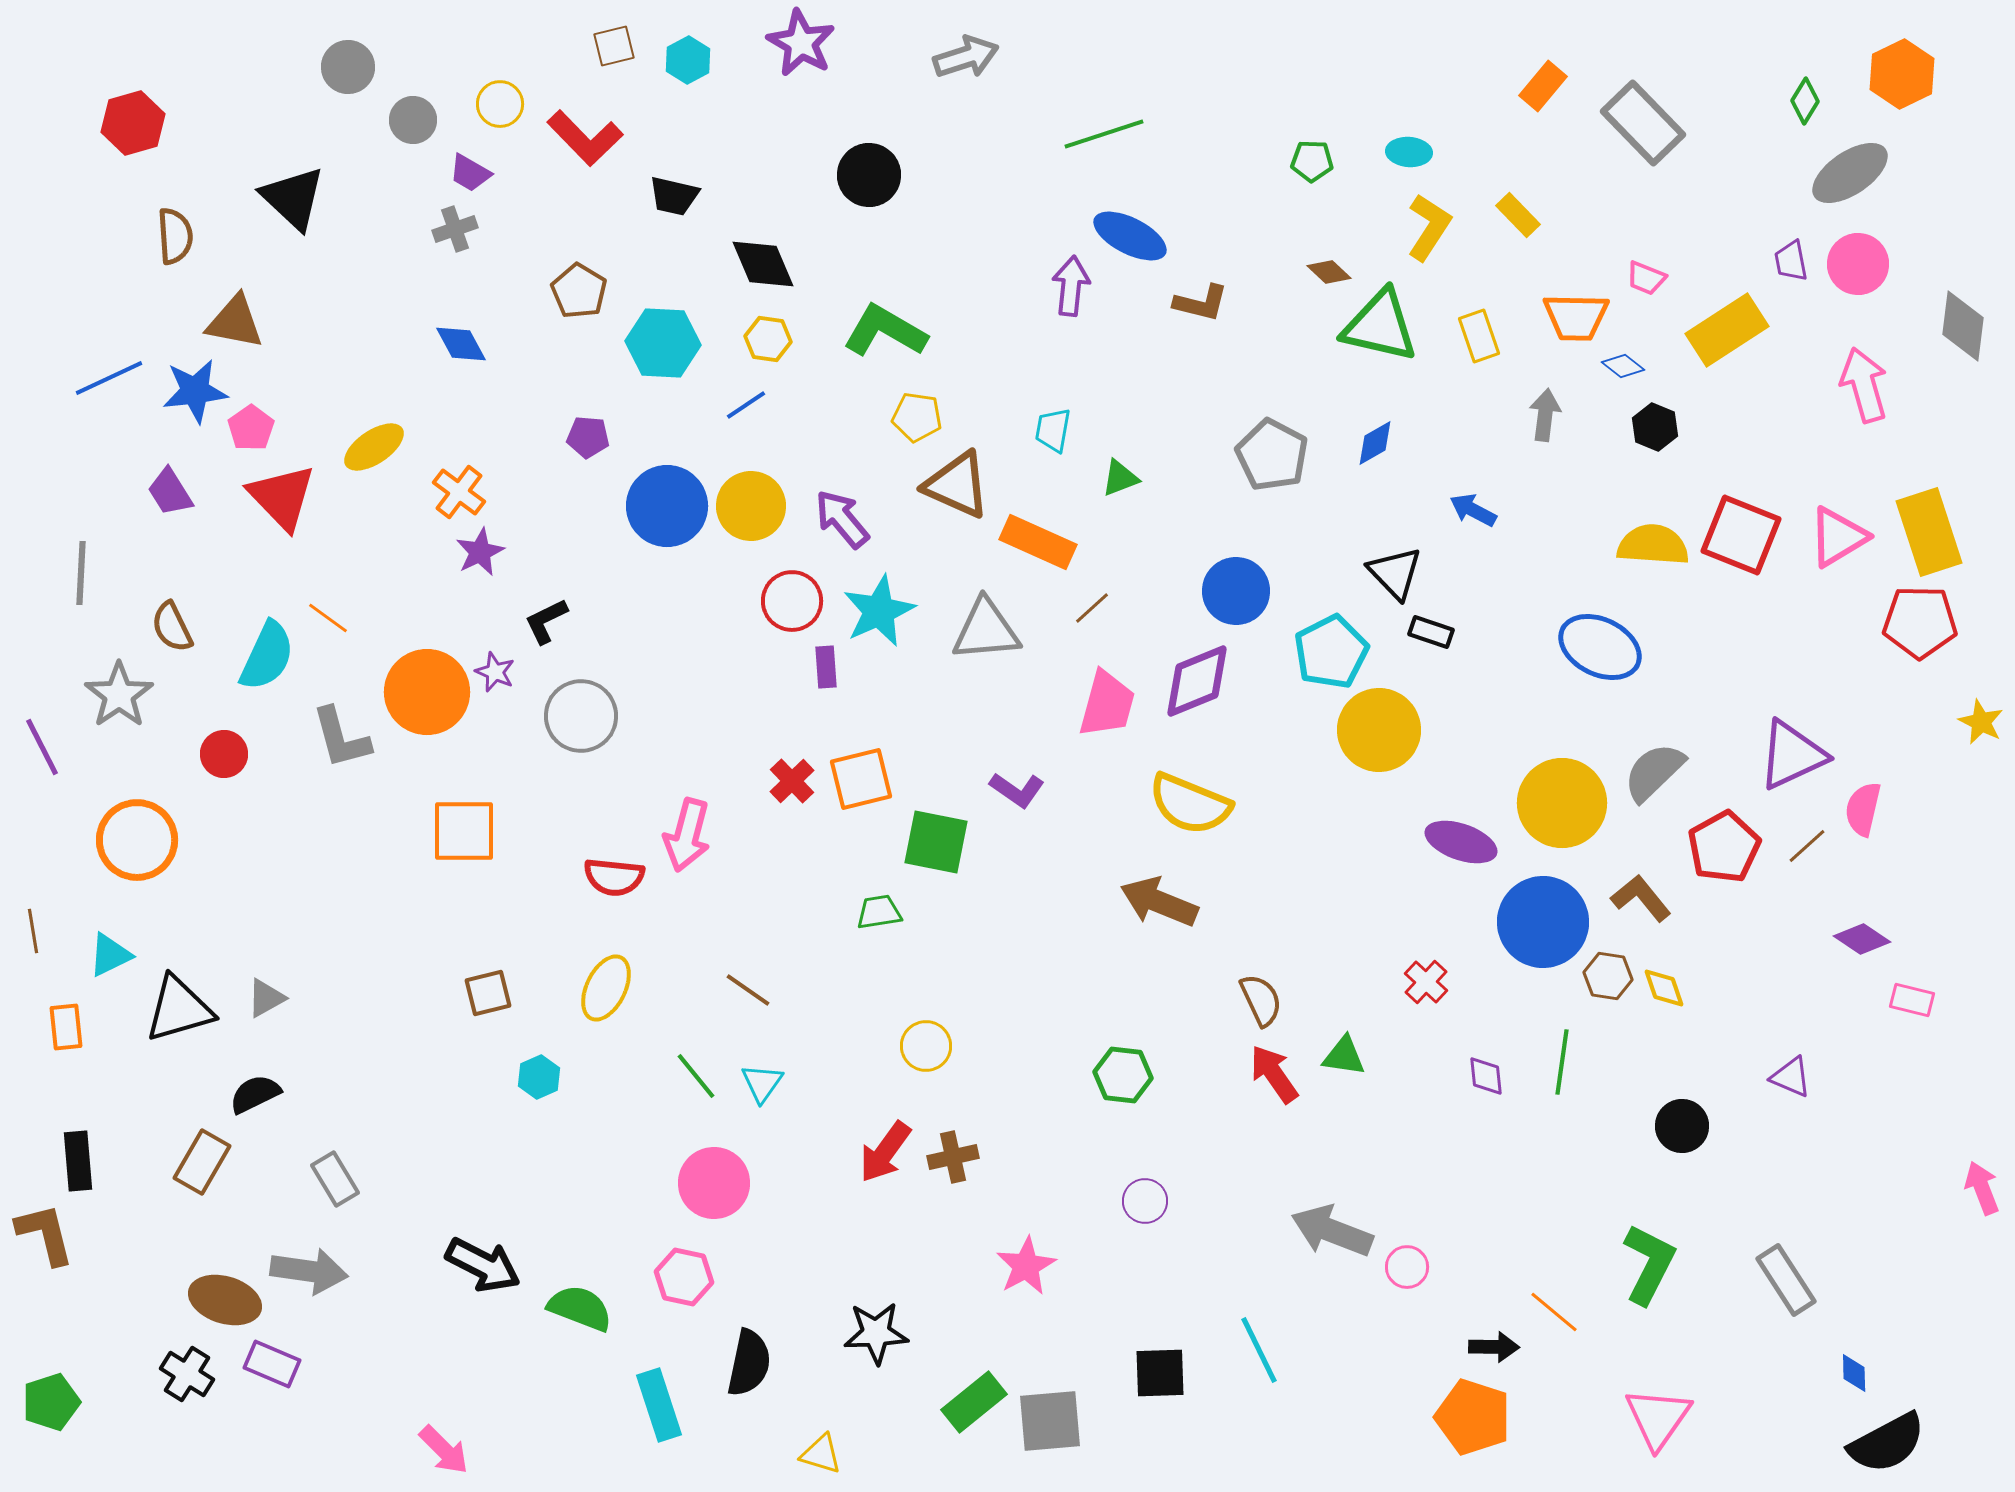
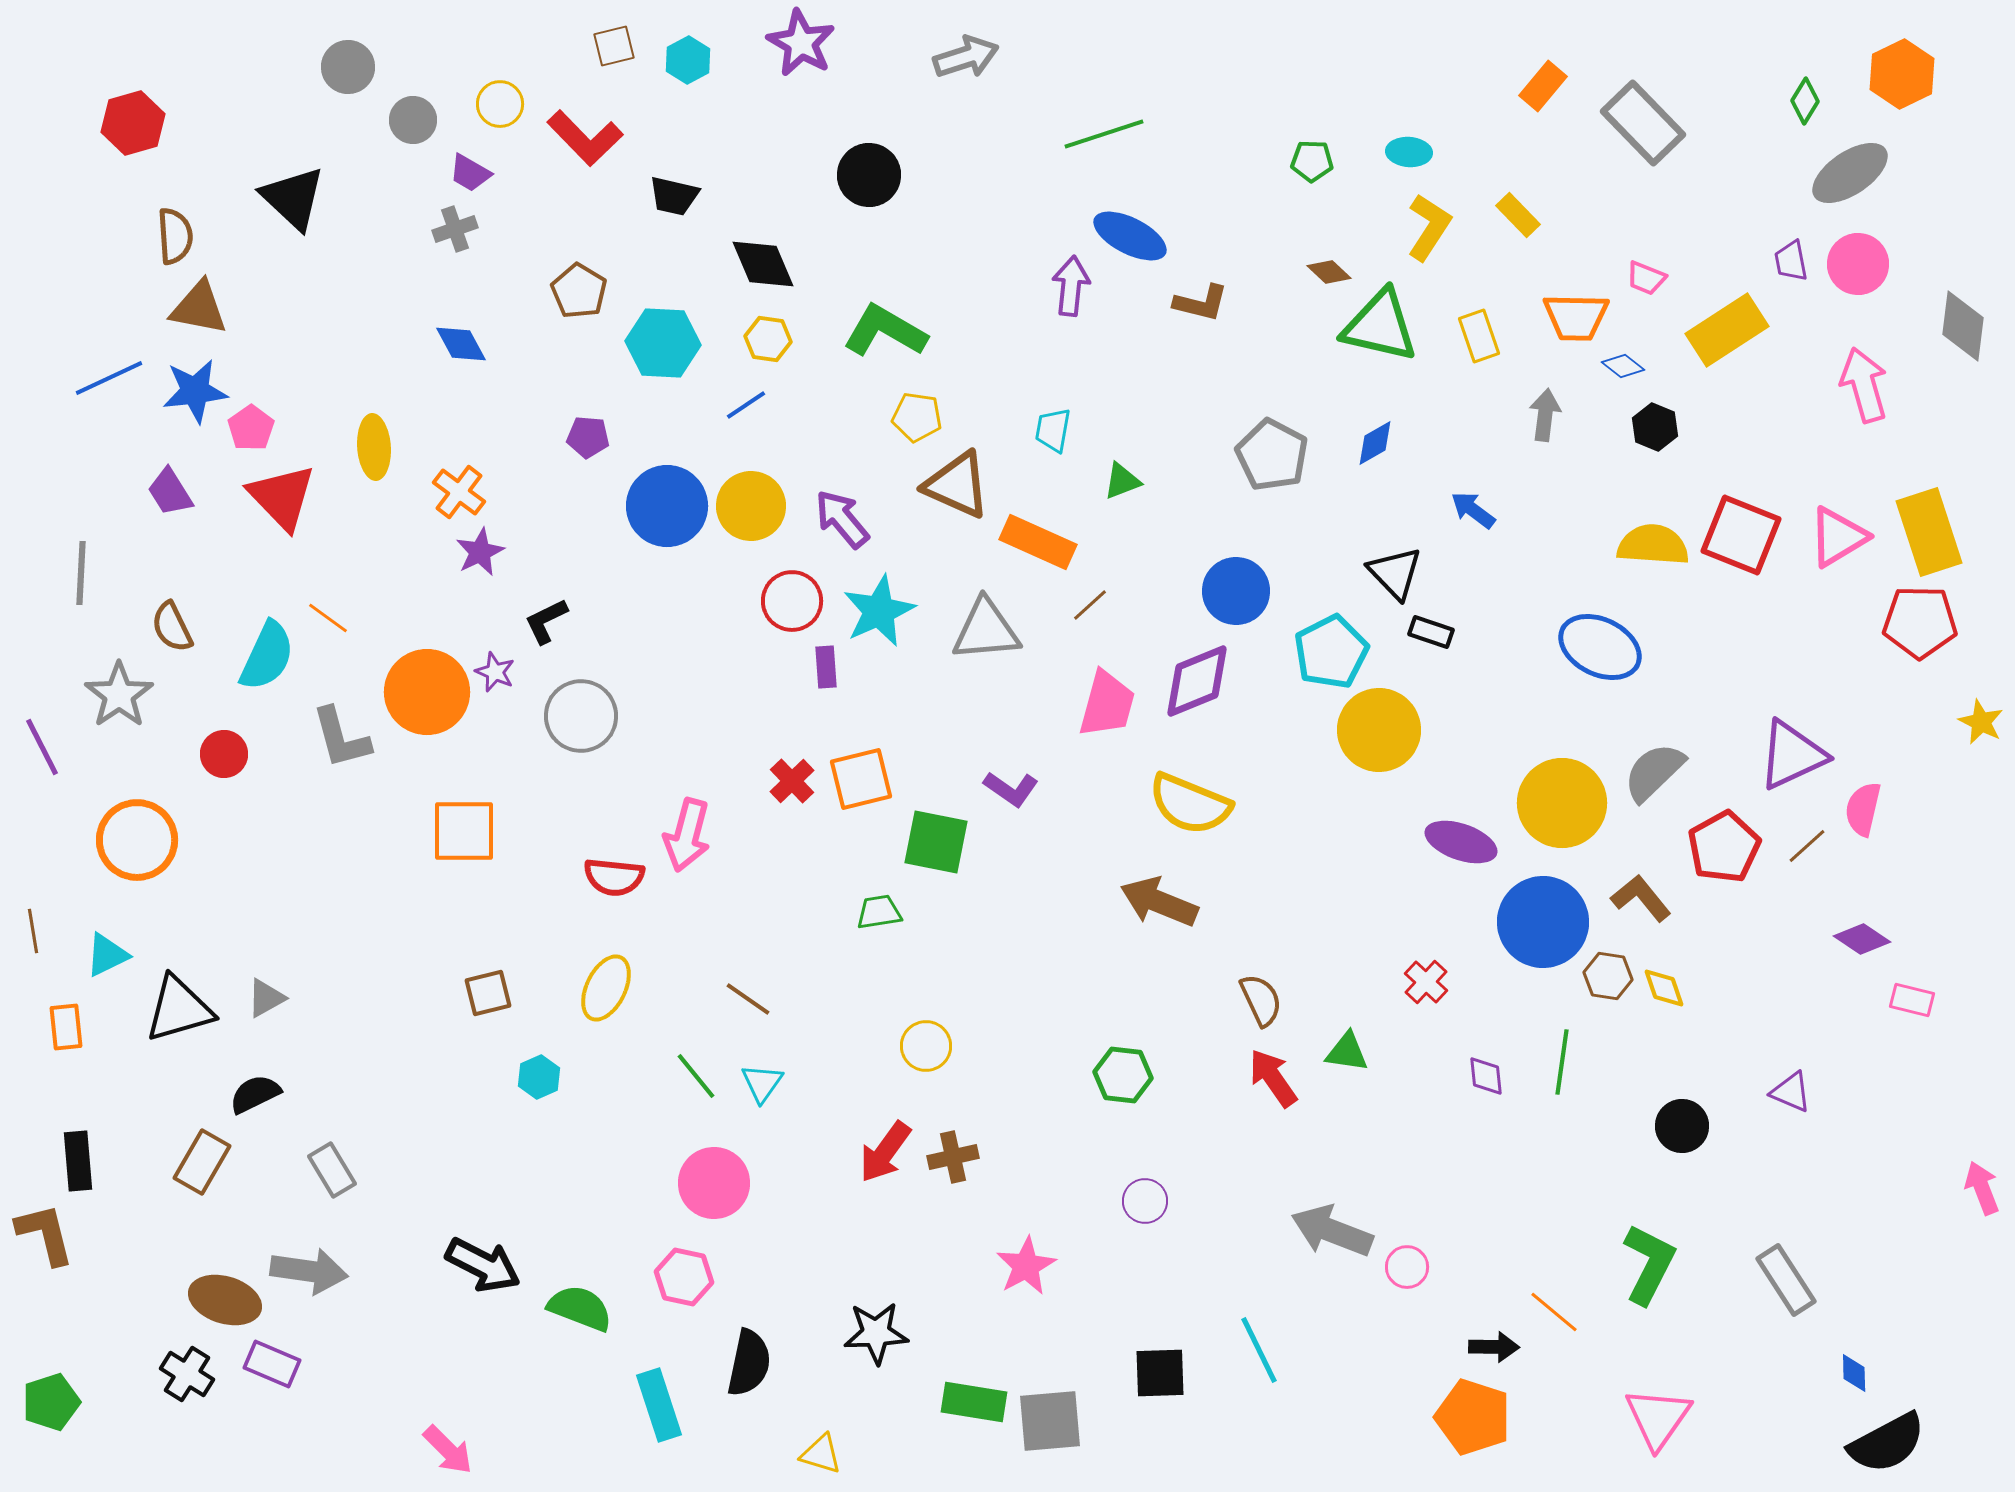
brown triangle at (235, 322): moved 36 px left, 14 px up
yellow ellipse at (374, 447): rotated 60 degrees counterclockwise
green triangle at (1120, 478): moved 2 px right, 3 px down
blue arrow at (1473, 510): rotated 9 degrees clockwise
brown line at (1092, 608): moved 2 px left, 3 px up
purple L-shape at (1017, 790): moved 6 px left, 1 px up
cyan triangle at (110, 955): moved 3 px left
brown line at (748, 990): moved 9 px down
green triangle at (1344, 1056): moved 3 px right, 4 px up
red arrow at (1274, 1074): moved 1 px left, 4 px down
purple triangle at (1791, 1077): moved 15 px down
gray rectangle at (335, 1179): moved 3 px left, 9 px up
green rectangle at (974, 1402): rotated 48 degrees clockwise
pink arrow at (444, 1450): moved 4 px right
